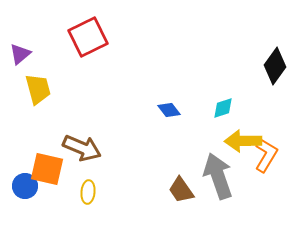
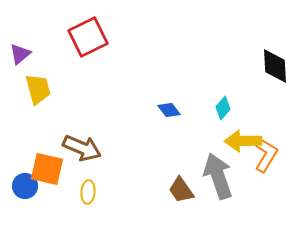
black diamond: rotated 39 degrees counterclockwise
cyan diamond: rotated 30 degrees counterclockwise
